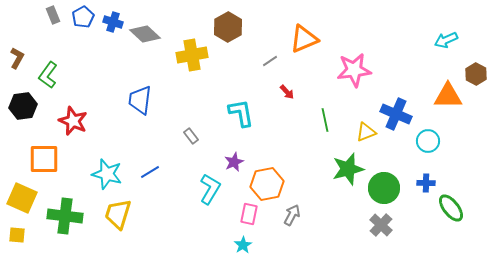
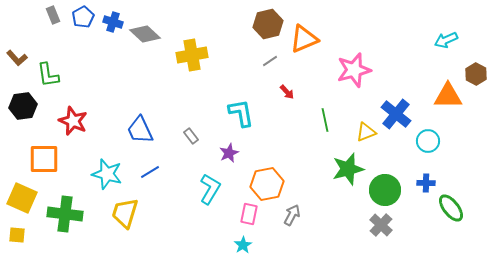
brown hexagon at (228, 27): moved 40 px right, 3 px up; rotated 16 degrees clockwise
brown L-shape at (17, 58): rotated 110 degrees clockwise
pink star at (354, 70): rotated 8 degrees counterclockwise
green L-shape at (48, 75): rotated 44 degrees counterclockwise
blue trapezoid at (140, 100): moved 30 px down; rotated 32 degrees counterclockwise
blue cross at (396, 114): rotated 16 degrees clockwise
purple star at (234, 162): moved 5 px left, 9 px up
green circle at (384, 188): moved 1 px right, 2 px down
yellow trapezoid at (118, 214): moved 7 px right, 1 px up
green cross at (65, 216): moved 2 px up
